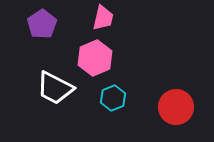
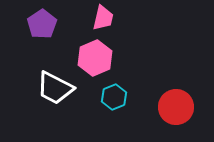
cyan hexagon: moved 1 px right, 1 px up
